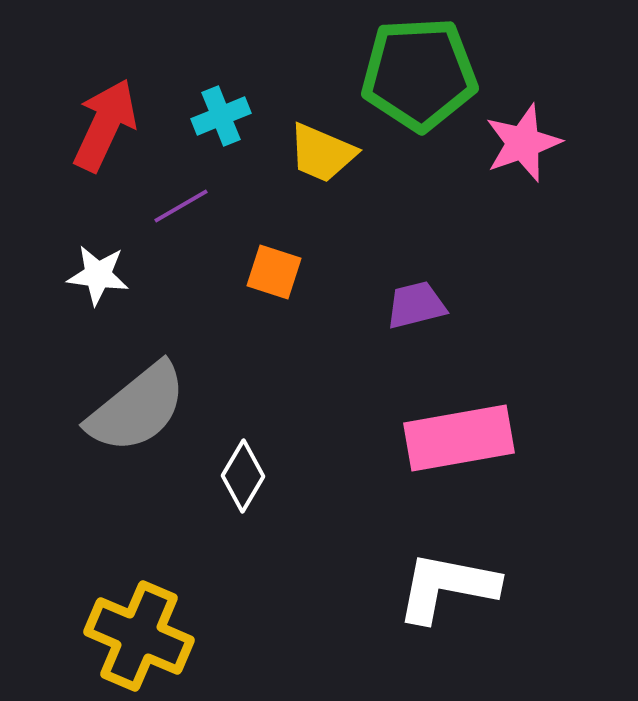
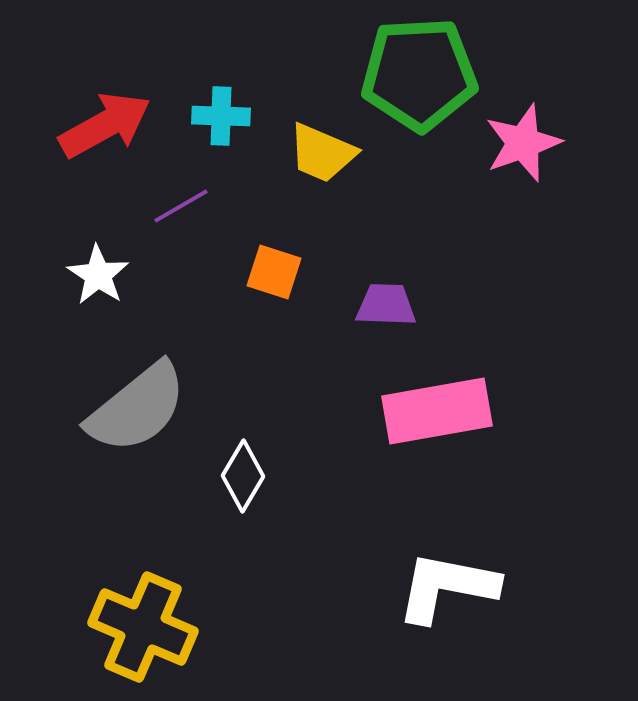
cyan cross: rotated 24 degrees clockwise
red arrow: rotated 36 degrees clockwise
white star: rotated 26 degrees clockwise
purple trapezoid: moved 30 px left; rotated 16 degrees clockwise
pink rectangle: moved 22 px left, 27 px up
yellow cross: moved 4 px right, 9 px up
